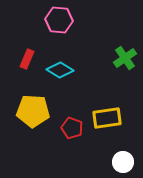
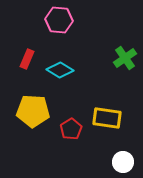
yellow rectangle: rotated 16 degrees clockwise
red pentagon: moved 1 px left, 1 px down; rotated 20 degrees clockwise
